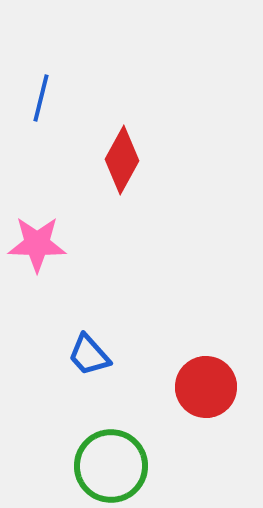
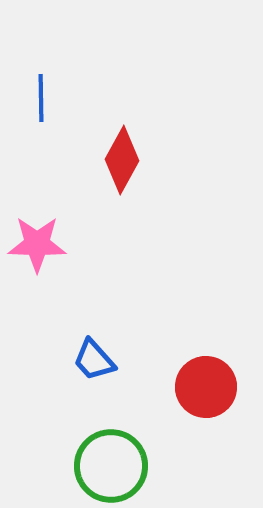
blue line: rotated 15 degrees counterclockwise
blue trapezoid: moved 5 px right, 5 px down
